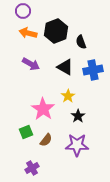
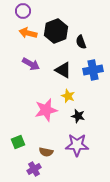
black triangle: moved 2 px left, 3 px down
yellow star: rotated 16 degrees counterclockwise
pink star: moved 3 px right, 1 px down; rotated 25 degrees clockwise
black star: rotated 24 degrees counterclockwise
green square: moved 8 px left, 10 px down
brown semicircle: moved 12 px down; rotated 64 degrees clockwise
purple cross: moved 2 px right, 1 px down
